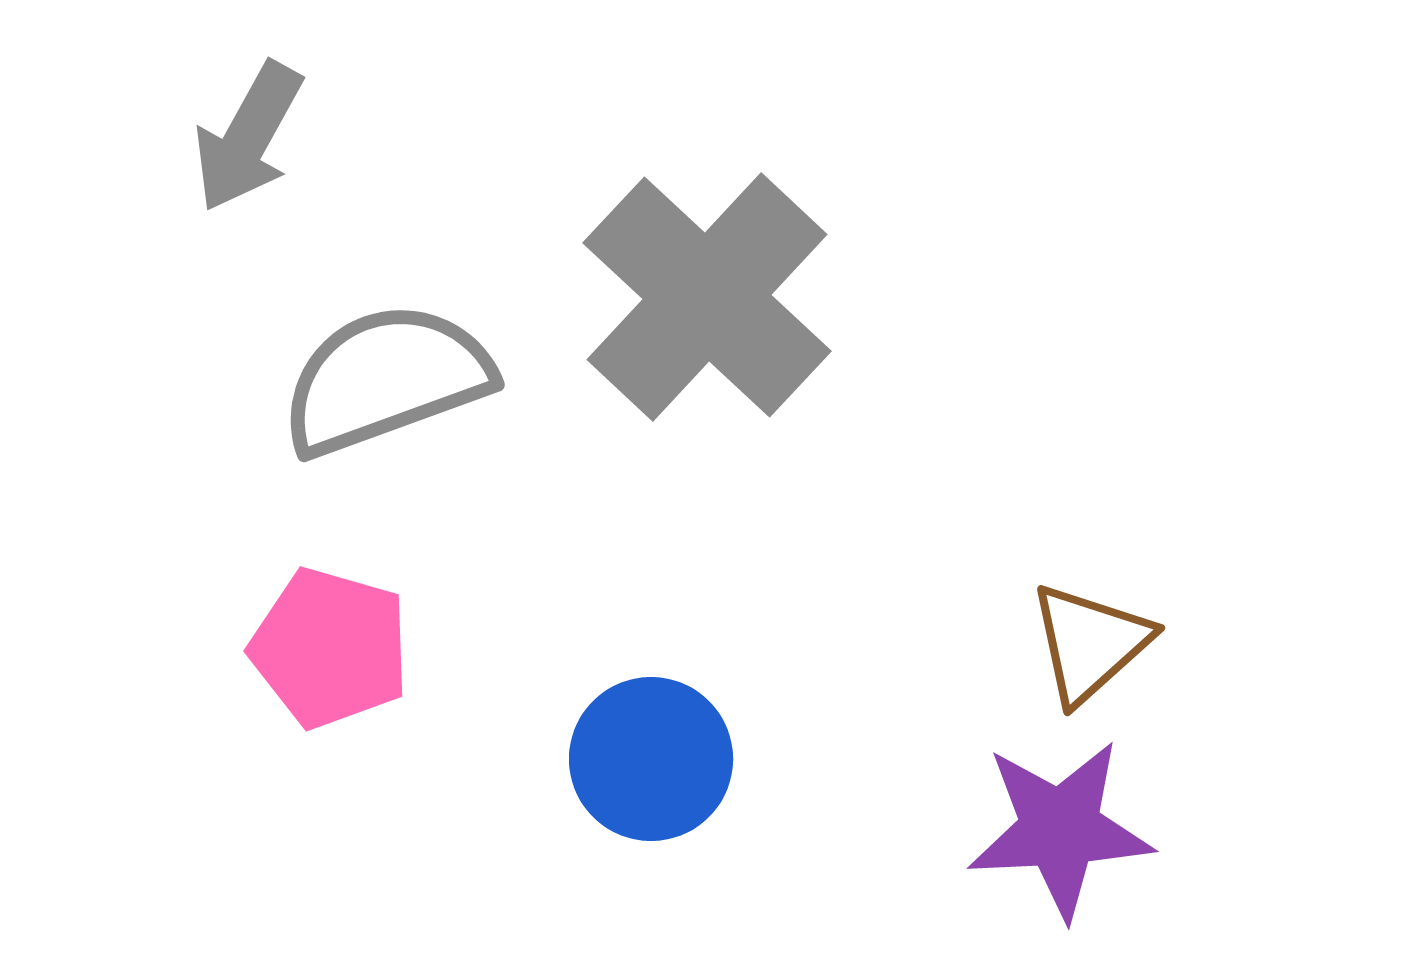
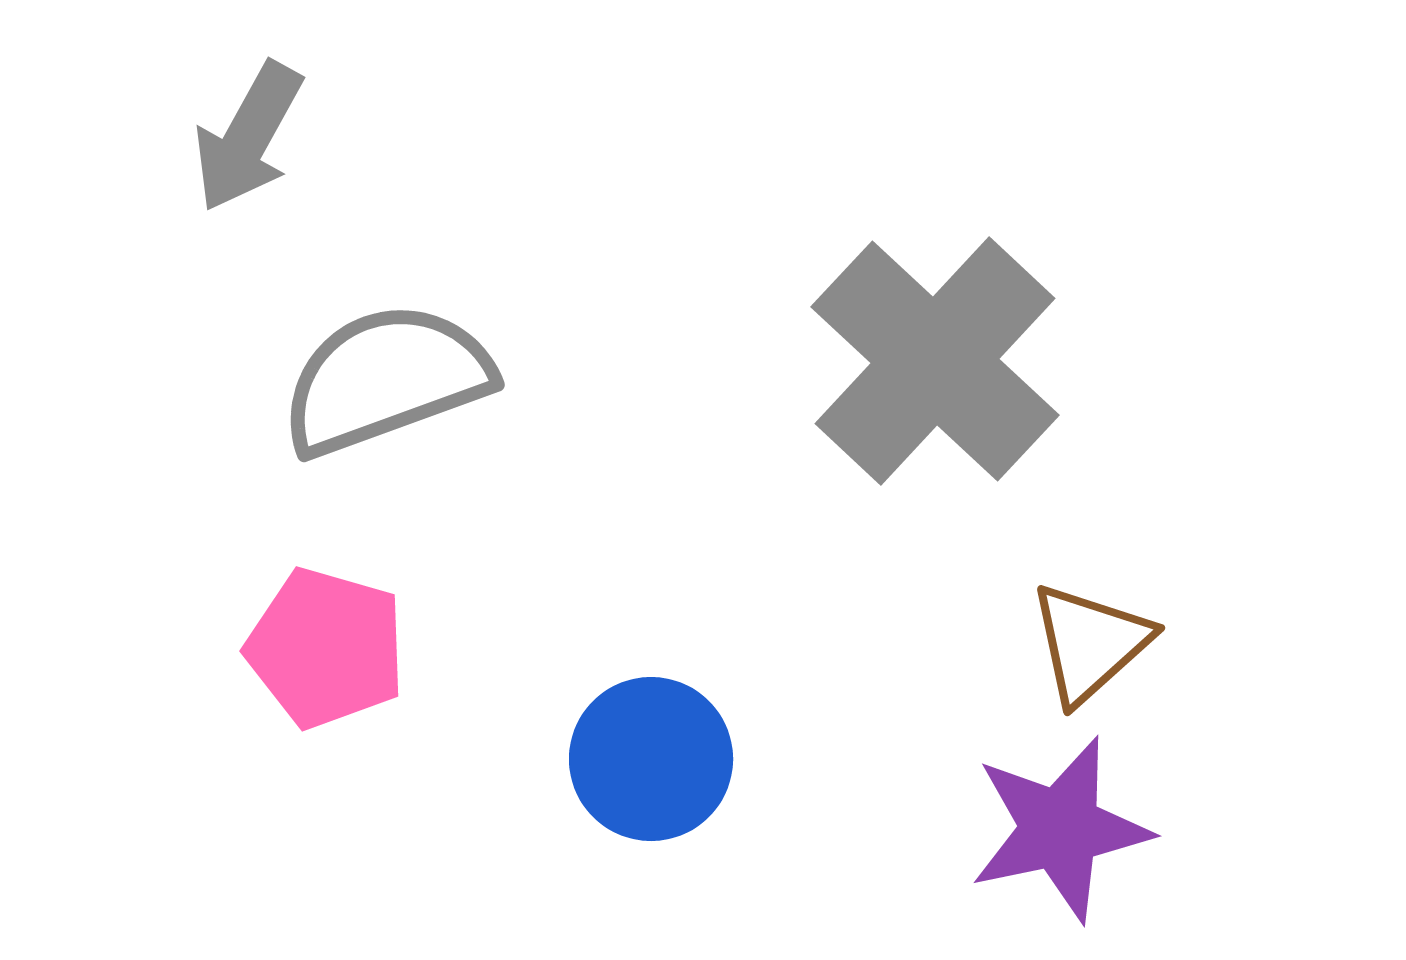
gray cross: moved 228 px right, 64 px down
pink pentagon: moved 4 px left
purple star: rotated 9 degrees counterclockwise
